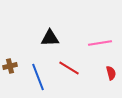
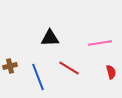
red semicircle: moved 1 px up
